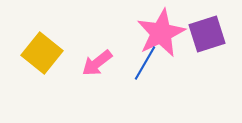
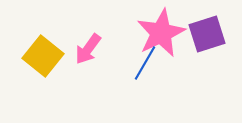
yellow square: moved 1 px right, 3 px down
pink arrow: moved 9 px left, 14 px up; rotated 16 degrees counterclockwise
